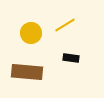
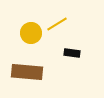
yellow line: moved 8 px left, 1 px up
black rectangle: moved 1 px right, 5 px up
